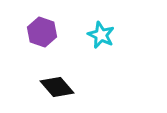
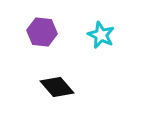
purple hexagon: rotated 12 degrees counterclockwise
